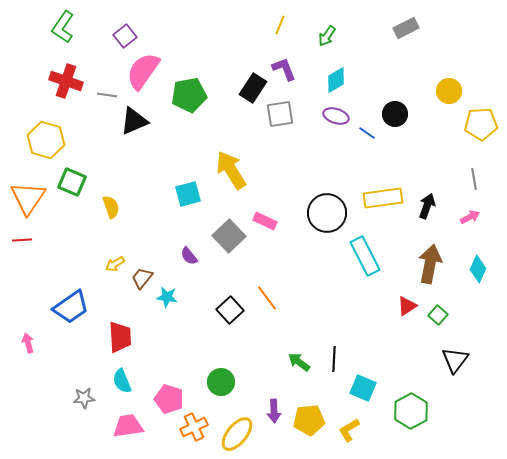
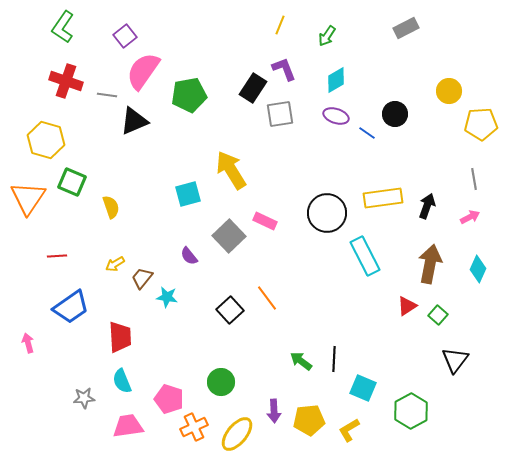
red line at (22, 240): moved 35 px right, 16 px down
green arrow at (299, 362): moved 2 px right, 1 px up
